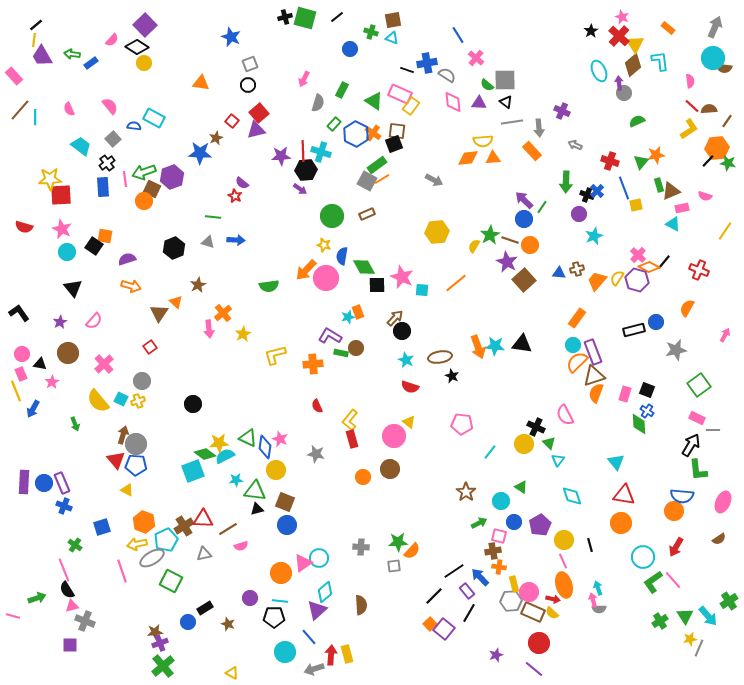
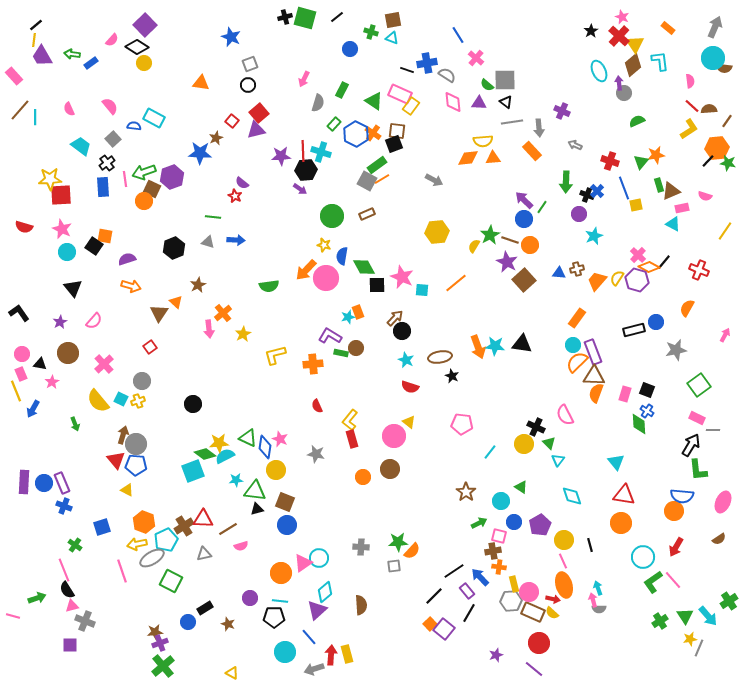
brown triangle at (594, 376): rotated 20 degrees clockwise
